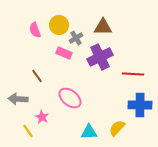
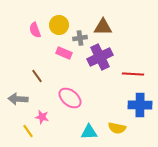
gray cross: moved 4 px right; rotated 24 degrees clockwise
pink star: rotated 16 degrees counterclockwise
yellow semicircle: rotated 120 degrees counterclockwise
